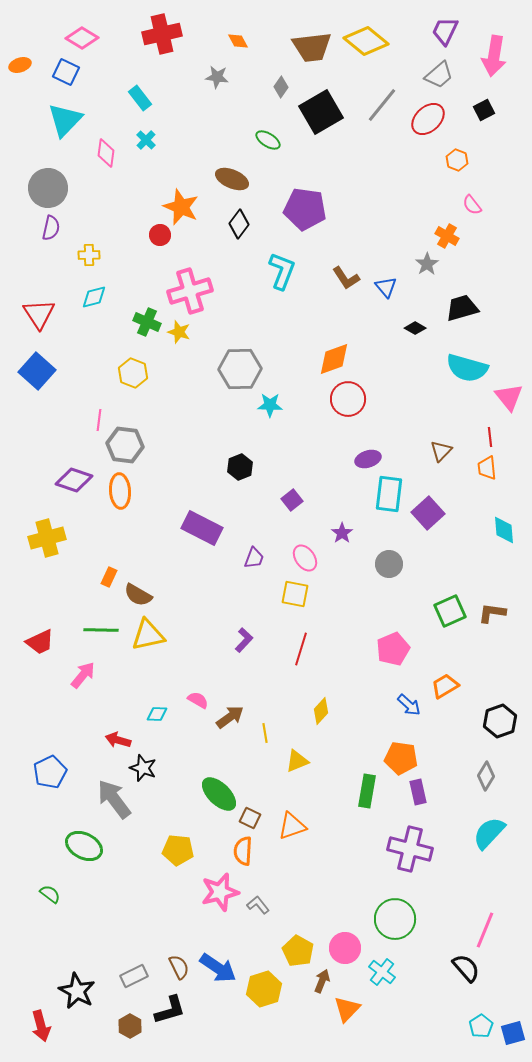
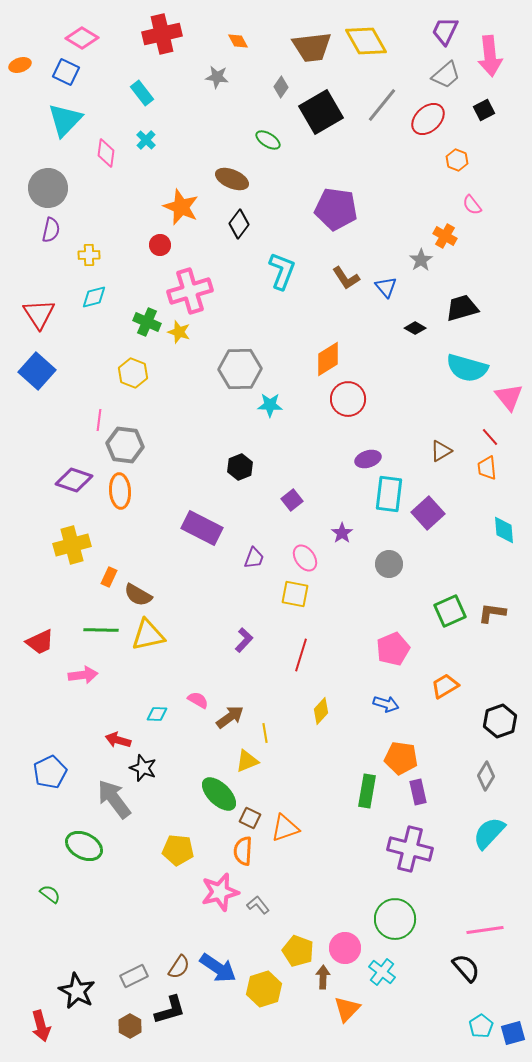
yellow diamond at (366, 41): rotated 21 degrees clockwise
pink arrow at (494, 56): moved 4 px left; rotated 15 degrees counterclockwise
gray trapezoid at (439, 75): moved 7 px right
cyan rectangle at (140, 98): moved 2 px right, 5 px up
purple pentagon at (305, 209): moved 31 px right
purple semicircle at (51, 228): moved 2 px down
red circle at (160, 235): moved 10 px down
orange cross at (447, 236): moved 2 px left
gray star at (427, 264): moved 6 px left, 4 px up
orange diamond at (334, 359): moved 6 px left; rotated 12 degrees counterclockwise
red line at (490, 437): rotated 36 degrees counterclockwise
brown triangle at (441, 451): rotated 15 degrees clockwise
yellow cross at (47, 538): moved 25 px right, 7 px down
red line at (301, 649): moved 6 px down
pink arrow at (83, 675): rotated 44 degrees clockwise
blue arrow at (409, 705): moved 23 px left, 1 px up; rotated 25 degrees counterclockwise
yellow triangle at (297, 761): moved 50 px left
orange triangle at (292, 826): moved 7 px left, 2 px down
pink line at (485, 930): rotated 60 degrees clockwise
yellow pentagon at (298, 951): rotated 8 degrees counterclockwise
brown semicircle at (179, 967): rotated 60 degrees clockwise
brown arrow at (322, 981): moved 1 px right, 4 px up; rotated 20 degrees counterclockwise
